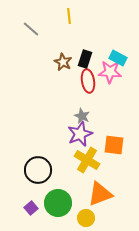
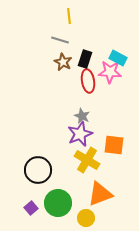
gray line: moved 29 px right, 11 px down; rotated 24 degrees counterclockwise
